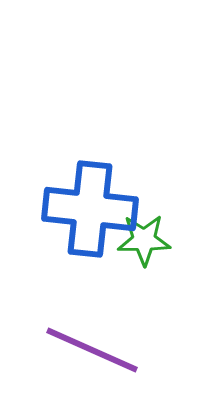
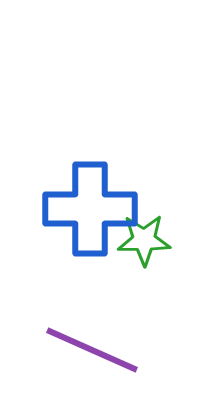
blue cross: rotated 6 degrees counterclockwise
